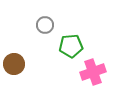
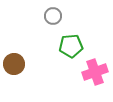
gray circle: moved 8 px right, 9 px up
pink cross: moved 2 px right
